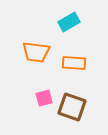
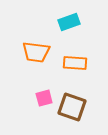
cyan rectangle: rotated 10 degrees clockwise
orange rectangle: moved 1 px right
